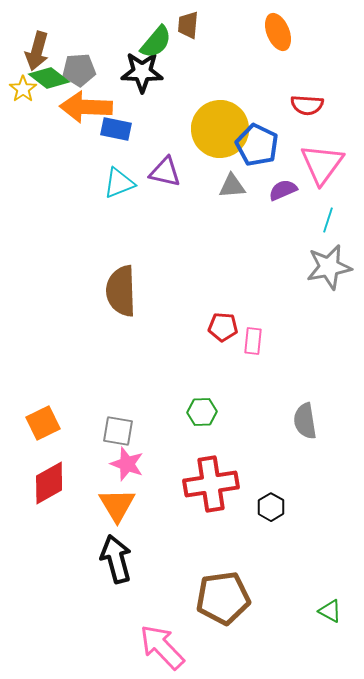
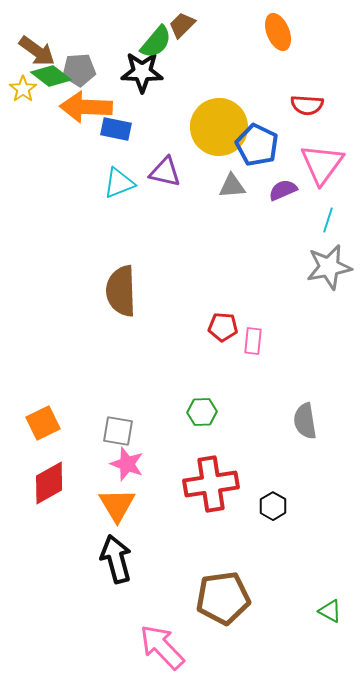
brown trapezoid: moved 6 px left; rotated 40 degrees clockwise
brown arrow: rotated 69 degrees counterclockwise
green diamond: moved 2 px right, 2 px up
yellow circle: moved 1 px left, 2 px up
black hexagon: moved 2 px right, 1 px up
